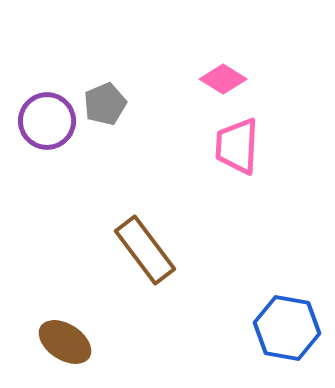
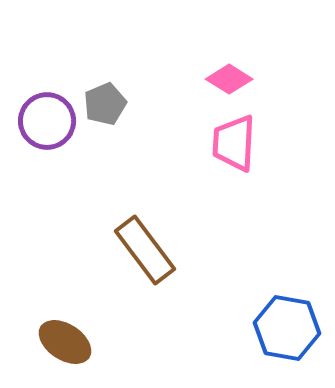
pink diamond: moved 6 px right
pink trapezoid: moved 3 px left, 3 px up
